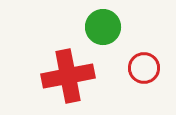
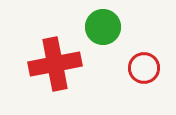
red cross: moved 13 px left, 12 px up
